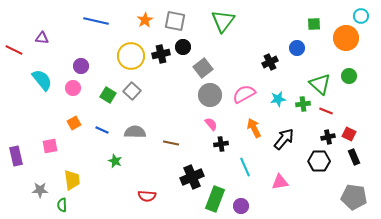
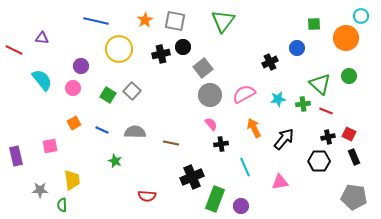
yellow circle at (131, 56): moved 12 px left, 7 px up
